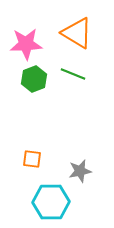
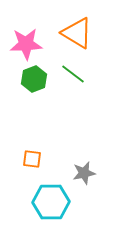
green line: rotated 15 degrees clockwise
gray star: moved 4 px right, 2 px down
